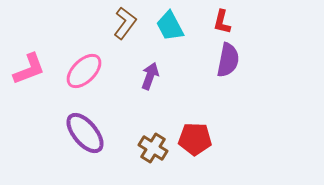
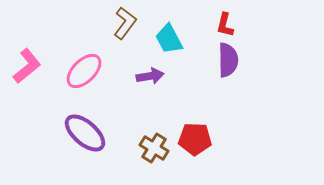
red L-shape: moved 3 px right, 3 px down
cyan trapezoid: moved 1 px left, 13 px down
purple semicircle: rotated 12 degrees counterclockwise
pink L-shape: moved 2 px left, 3 px up; rotated 18 degrees counterclockwise
purple arrow: rotated 60 degrees clockwise
purple ellipse: rotated 9 degrees counterclockwise
brown cross: moved 1 px right
